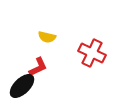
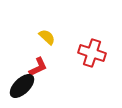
yellow semicircle: rotated 150 degrees counterclockwise
red cross: rotated 8 degrees counterclockwise
